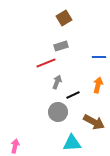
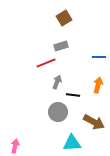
black line: rotated 32 degrees clockwise
